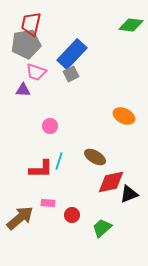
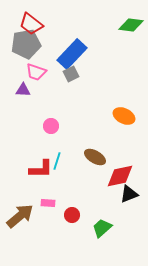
red trapezoid: rotated 65 degrees counterclockwise
pink circle: moved 1 px right
cyan line: moved 2 px left
red diamond: moved 9 px right, 6 px up
brown arrow: moved 2 px up
